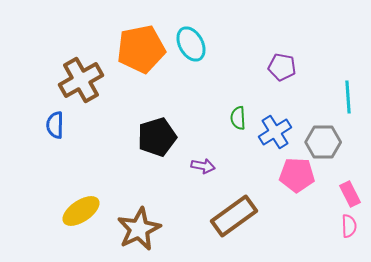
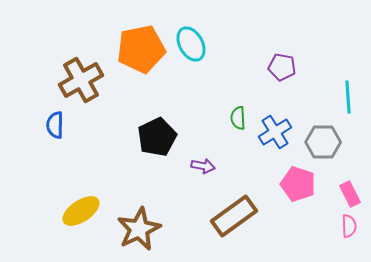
black pentagon: rotated 9 degrees counterclockwise
pink pentagon: moved 1 px right, 9 px down; rotated 16 degrees clockwise
